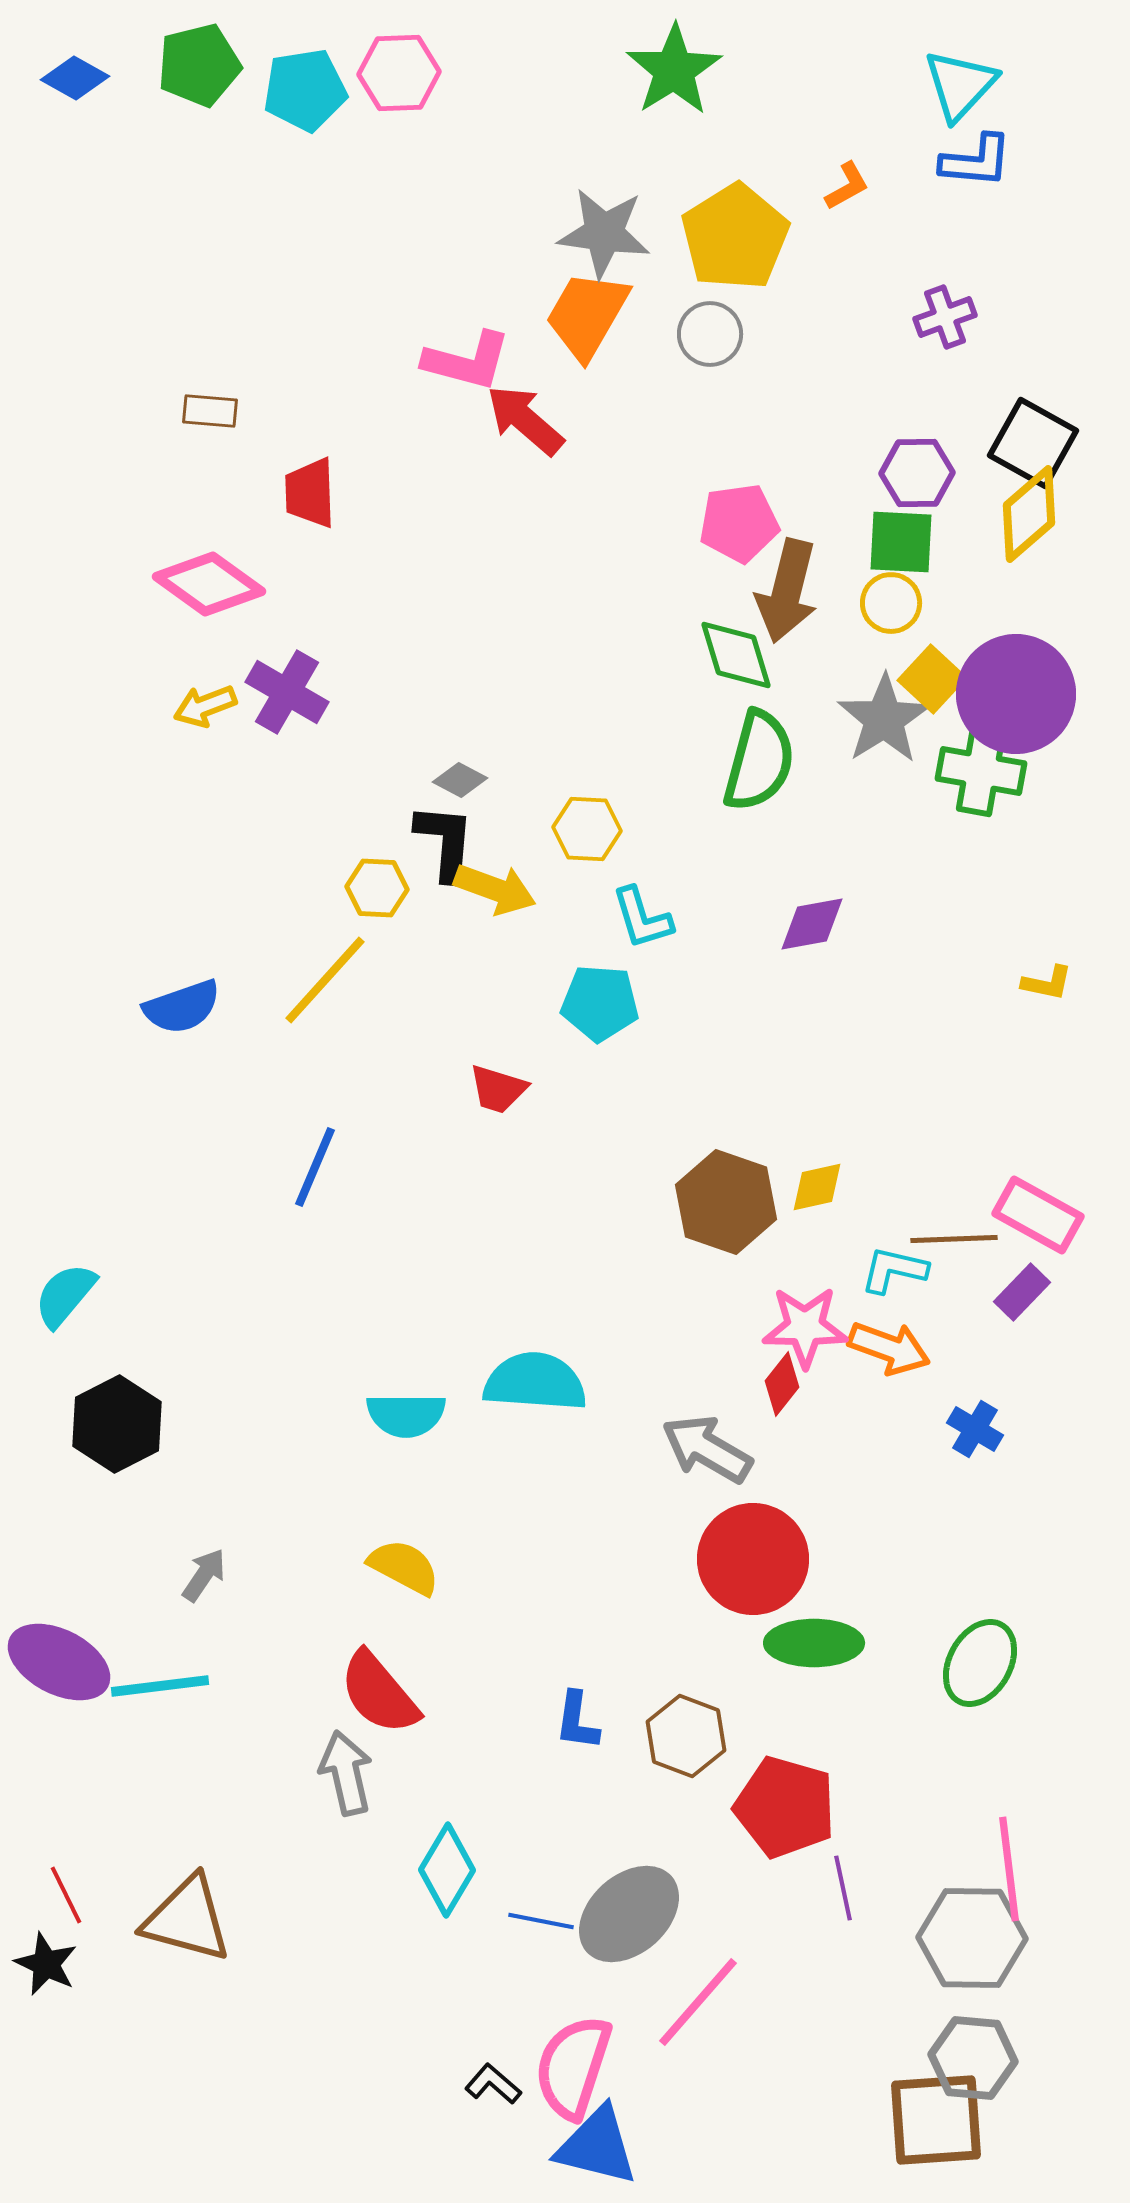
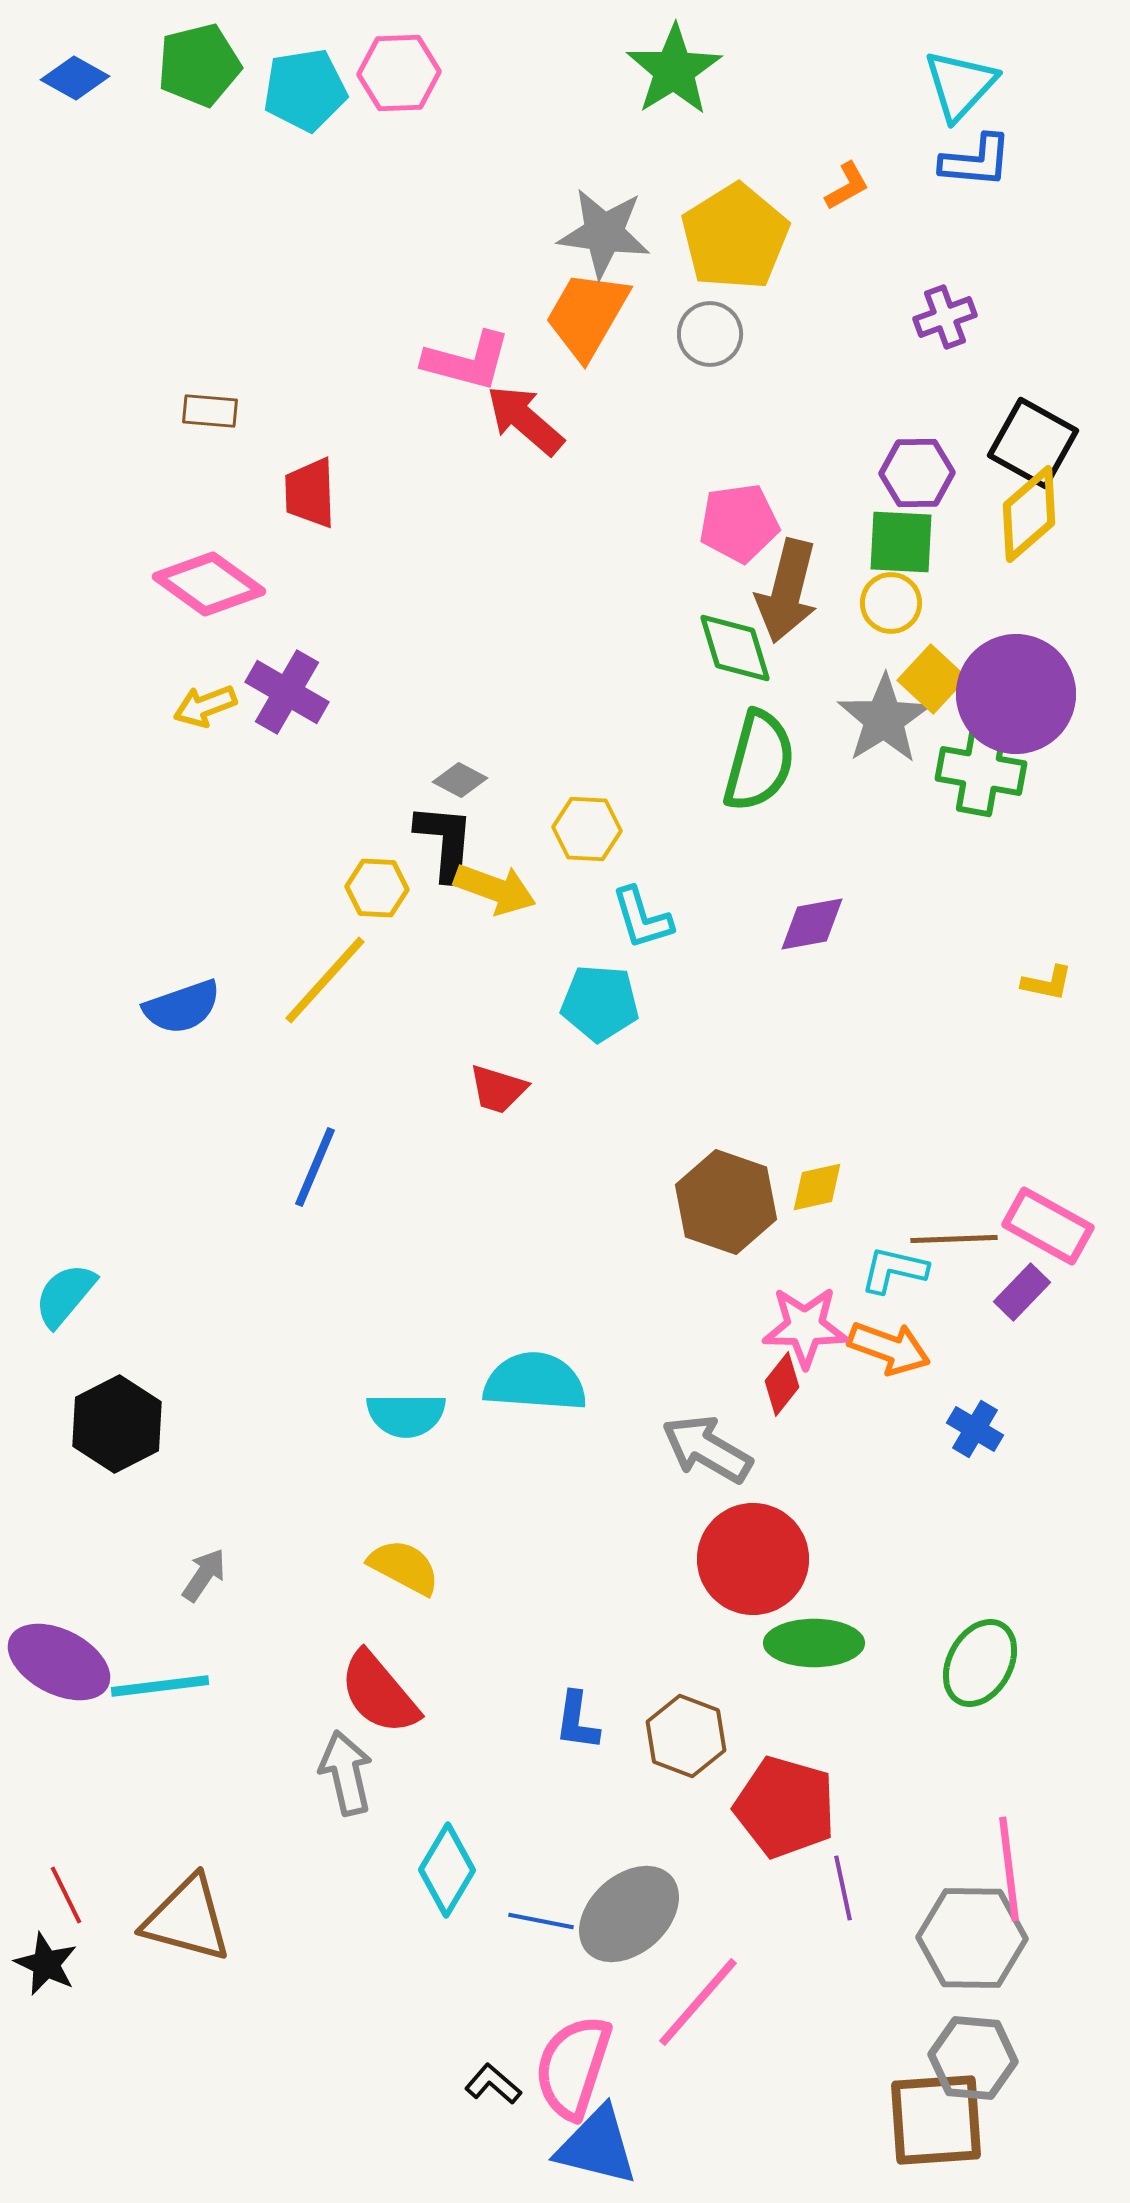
green diamond at (736, 655): moved 1 px left, 7 px up
pink rectangle at (1038, 1215): moved 10 px right, 11 px down
